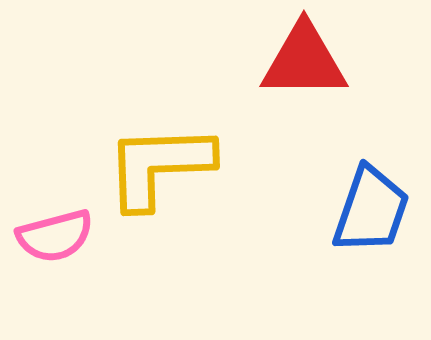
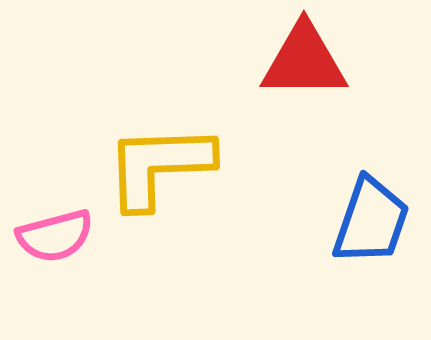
blue trapezoid: moved 11 px down
